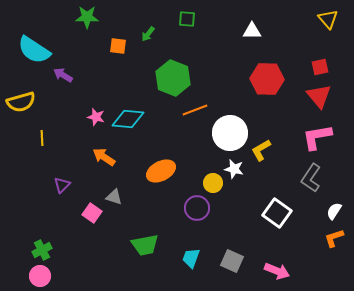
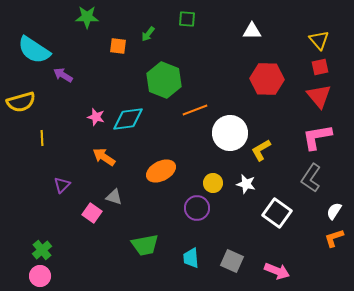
yellow triangle: moved 9 px left, 21 px down
green hexagon: moved 9 px left, 2 px down
cyan diamond: rotated 12 degrees counterclockwise
white star: moved 12 px right, 15 px down
green cross: rotated 12 degrees counterclockwise
cyan trapezoid: rotated 25 degrees counterclockwise
